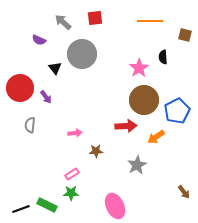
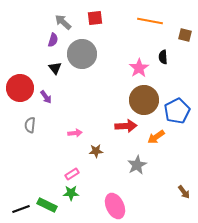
orange line: rotated 10 degrees clockwise
purple semicircle: moved 14 px right; rotated 96 degrees counterclockwise
